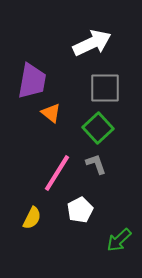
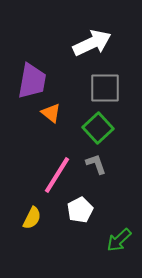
pink line: moved 2 px down
